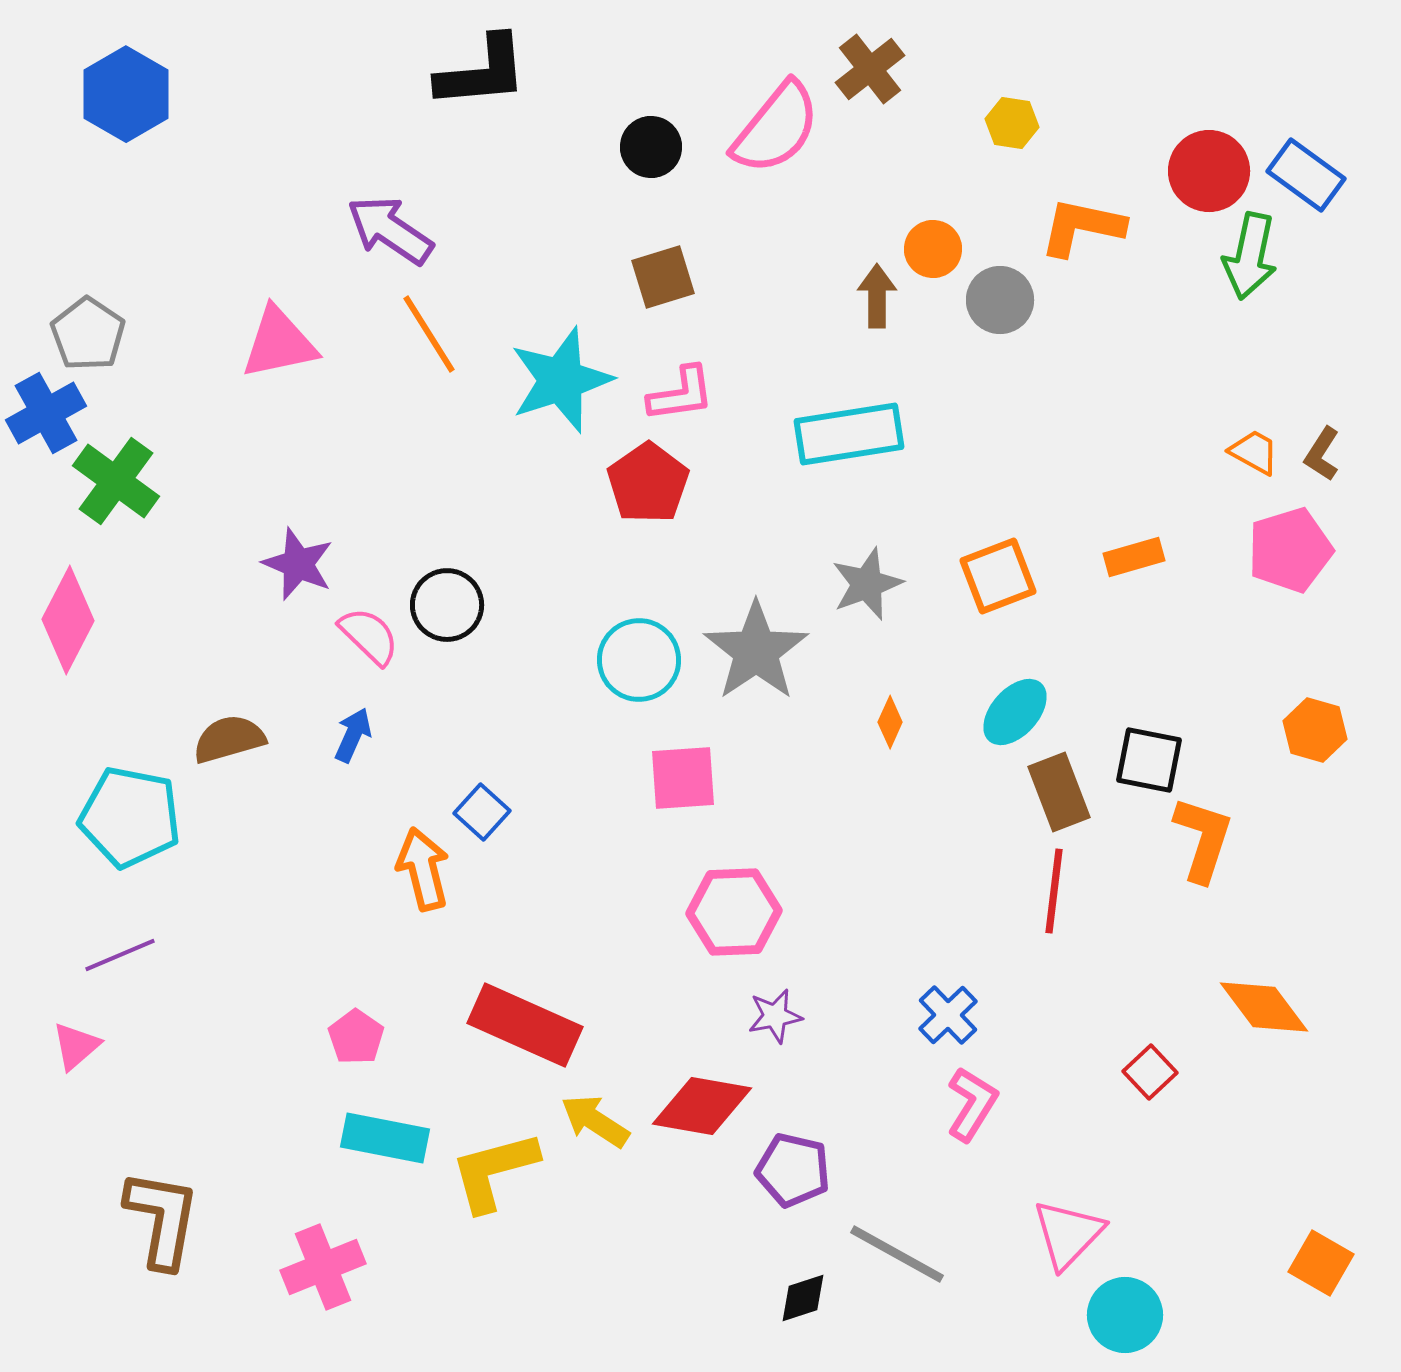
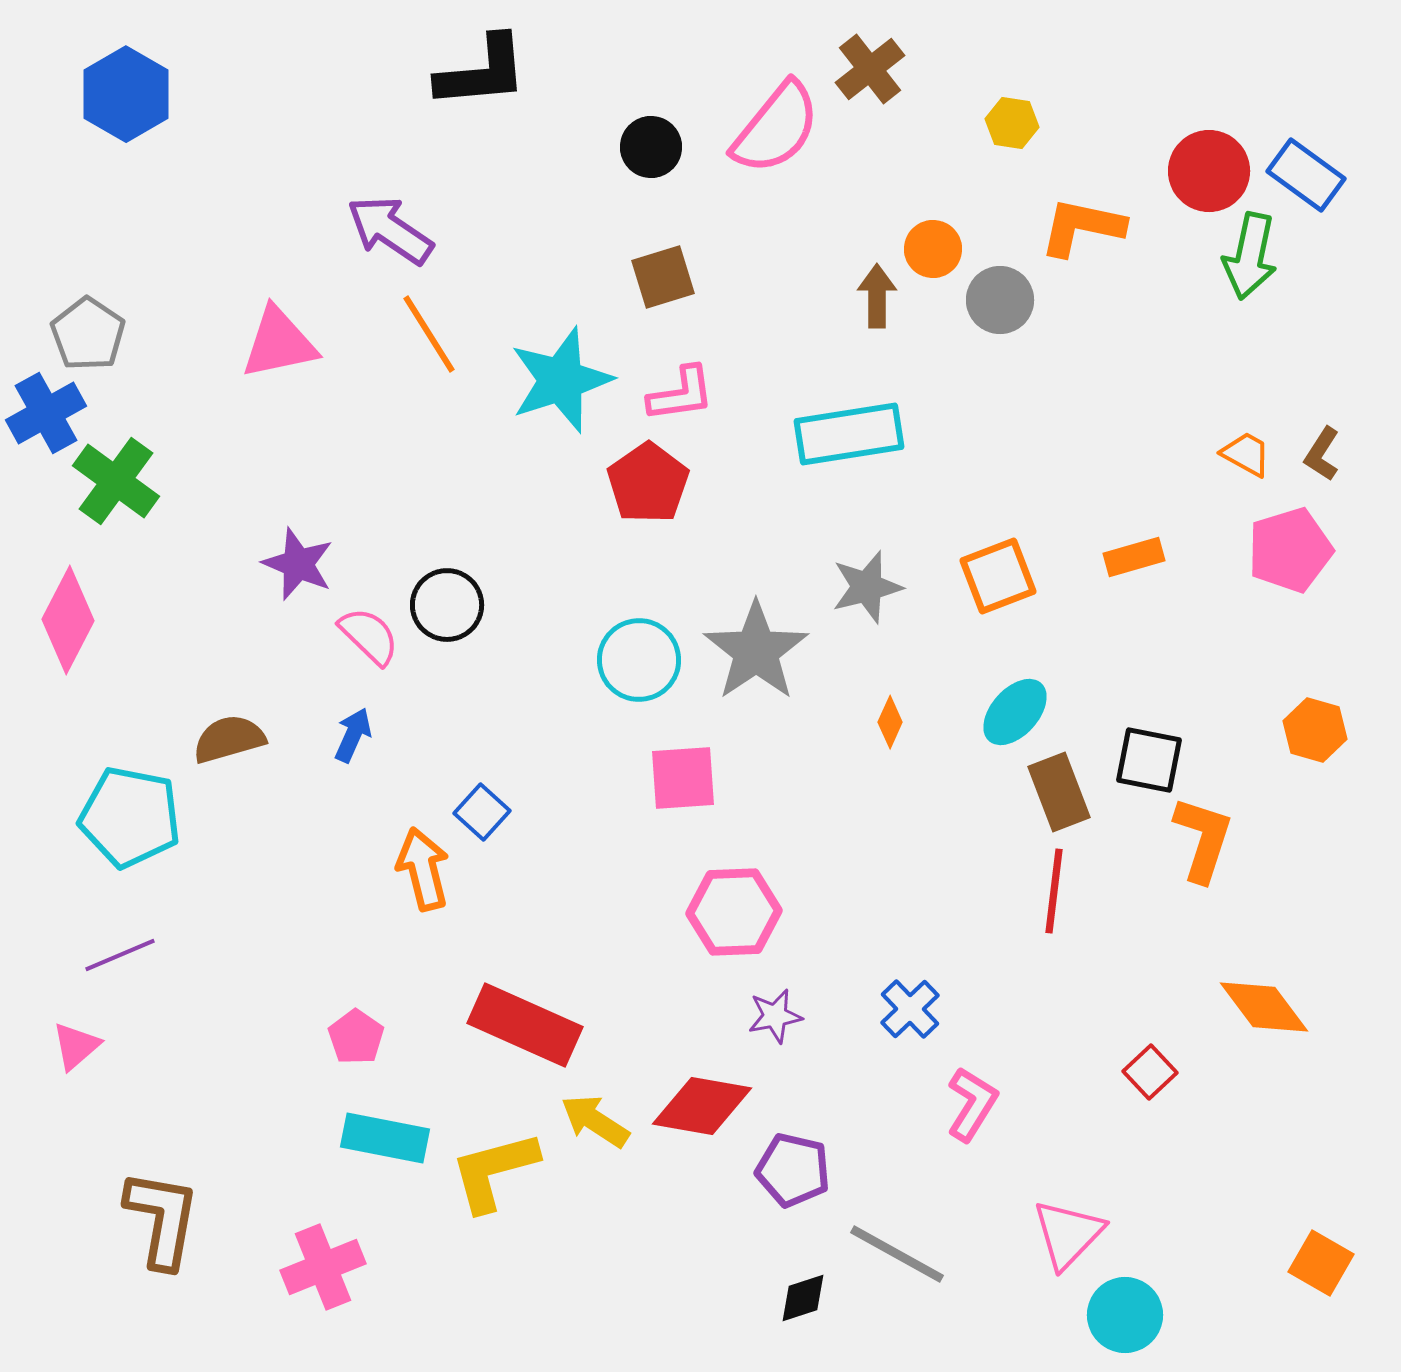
orange trapezoid at (1254, 452): moved 8 px left, 2 px down
gray star at (867, 584): moved 3 px down; rotated 6 degrees clockwise
blue cross at (948, 1015): moved 38 px left, 6 px up
